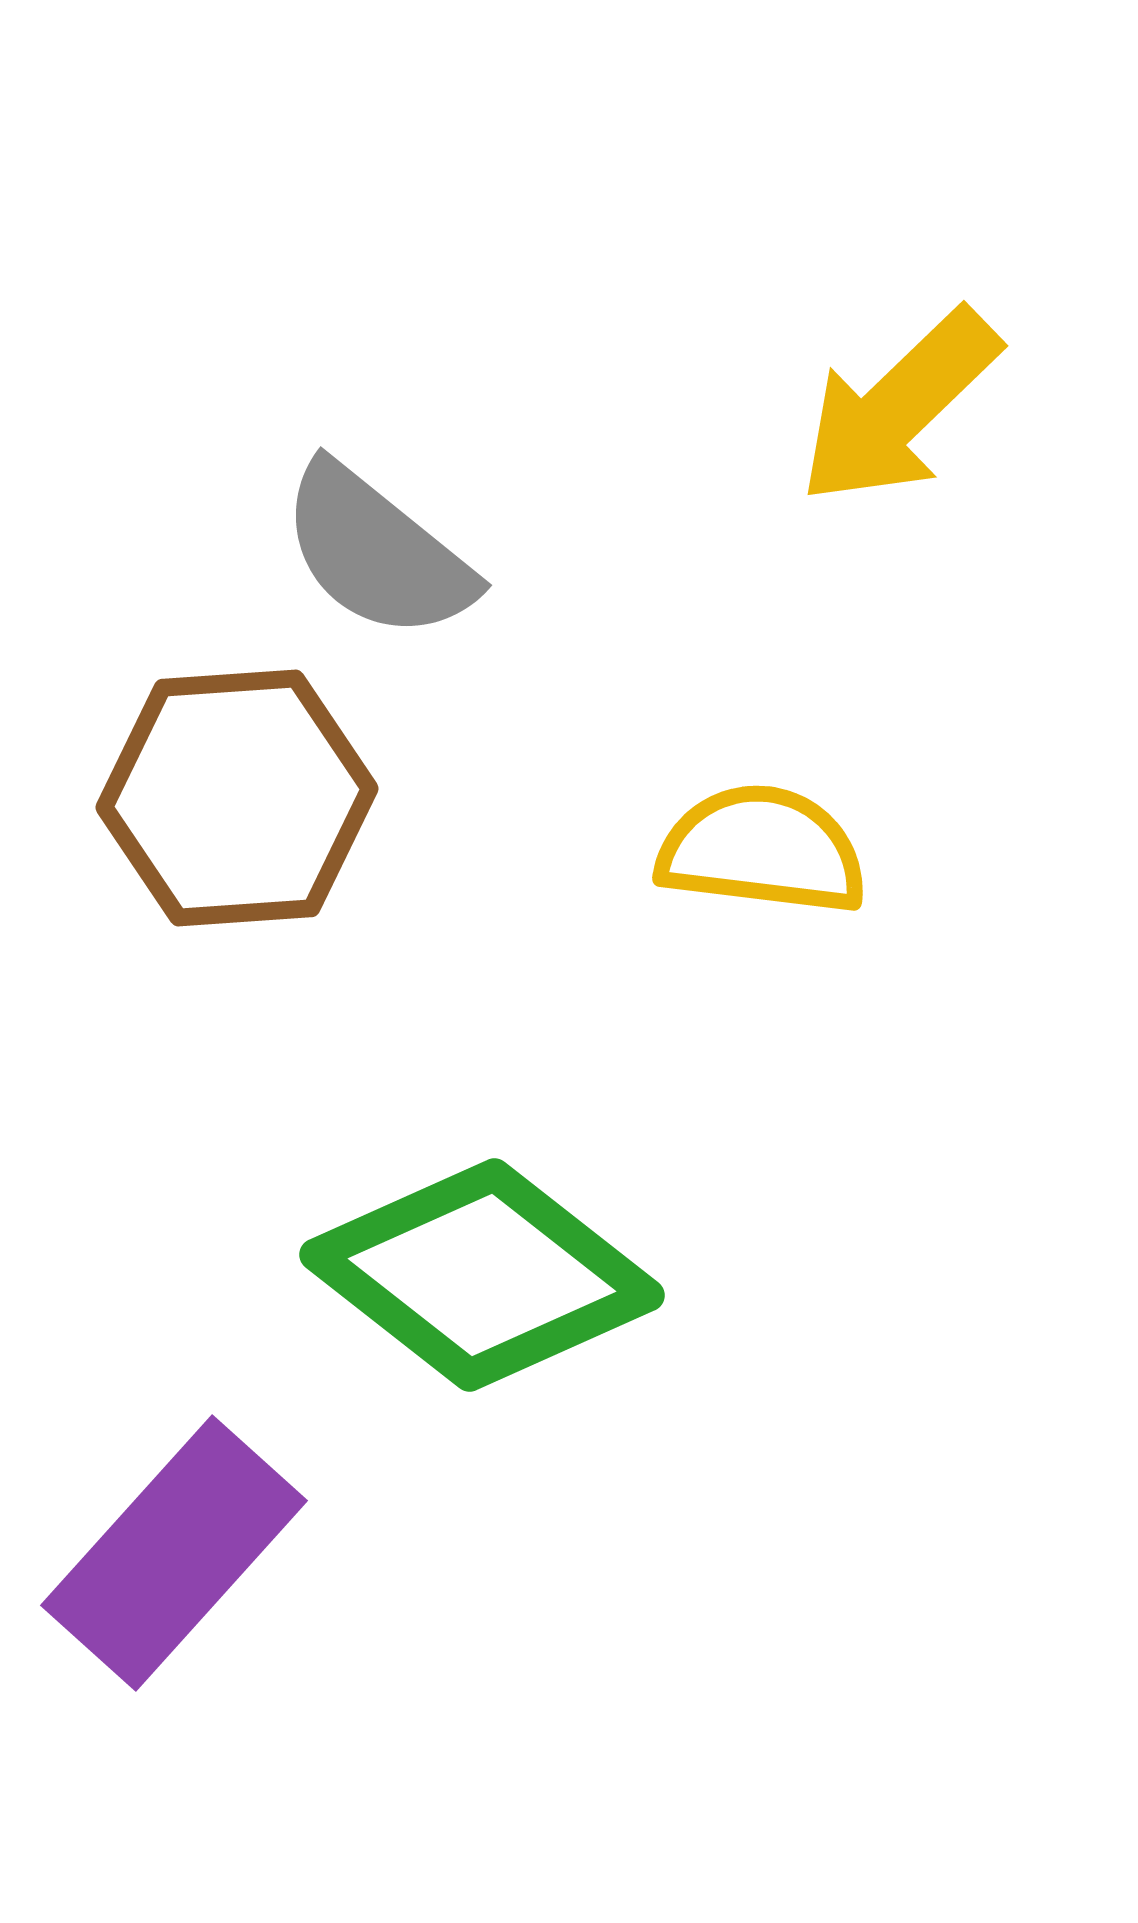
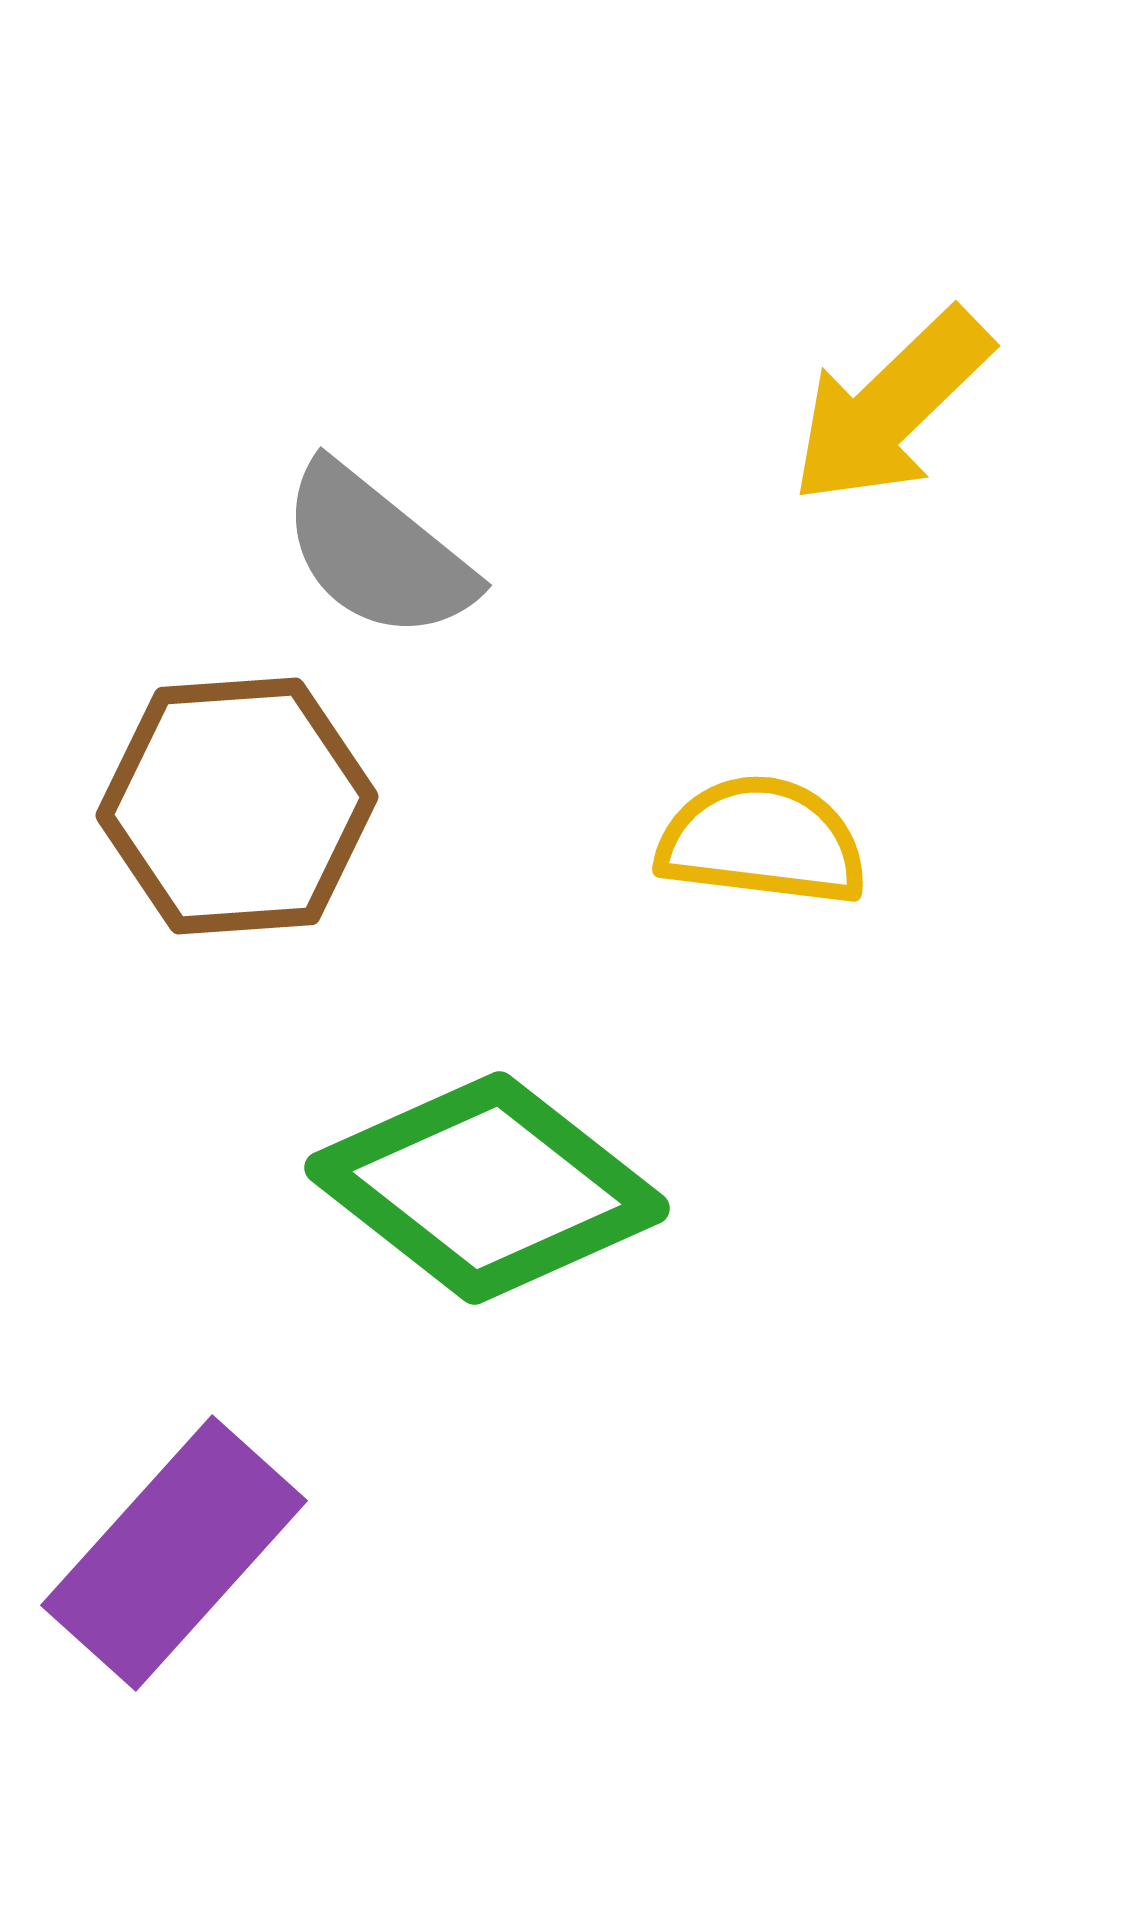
yellow arrow: moved 8 px left
brown hexagon: moved 8 px down
yellow semicircle: moved 9 px up
green diamond: moved 5 px right, 87 px up
